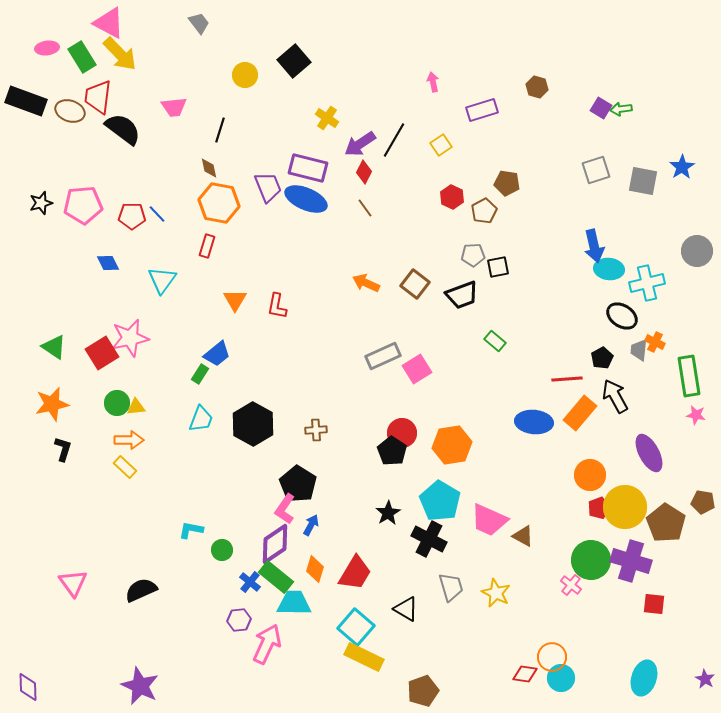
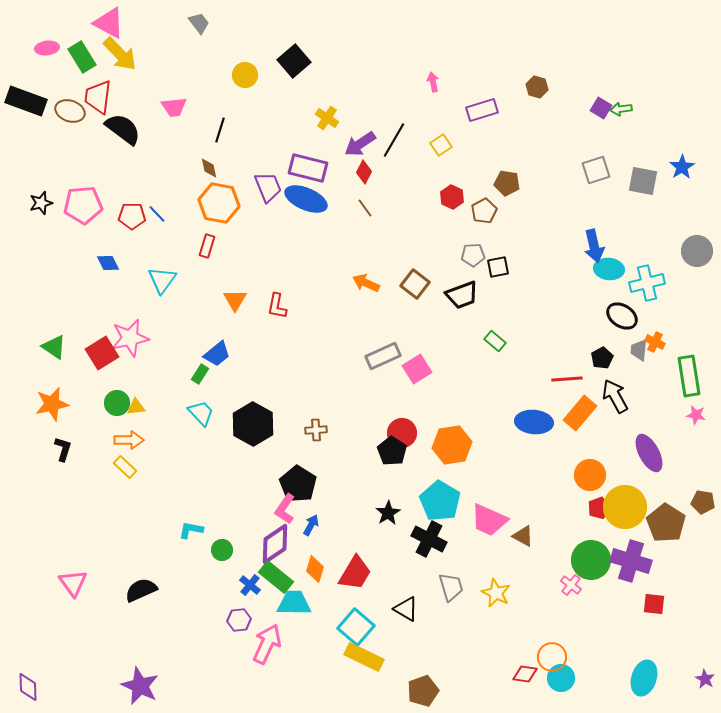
cyan trapezoid at (201, 419): moved 6 px up; rotated 64 degrees counterclockwise
blue cross at (250, 582): moved 3 px down
